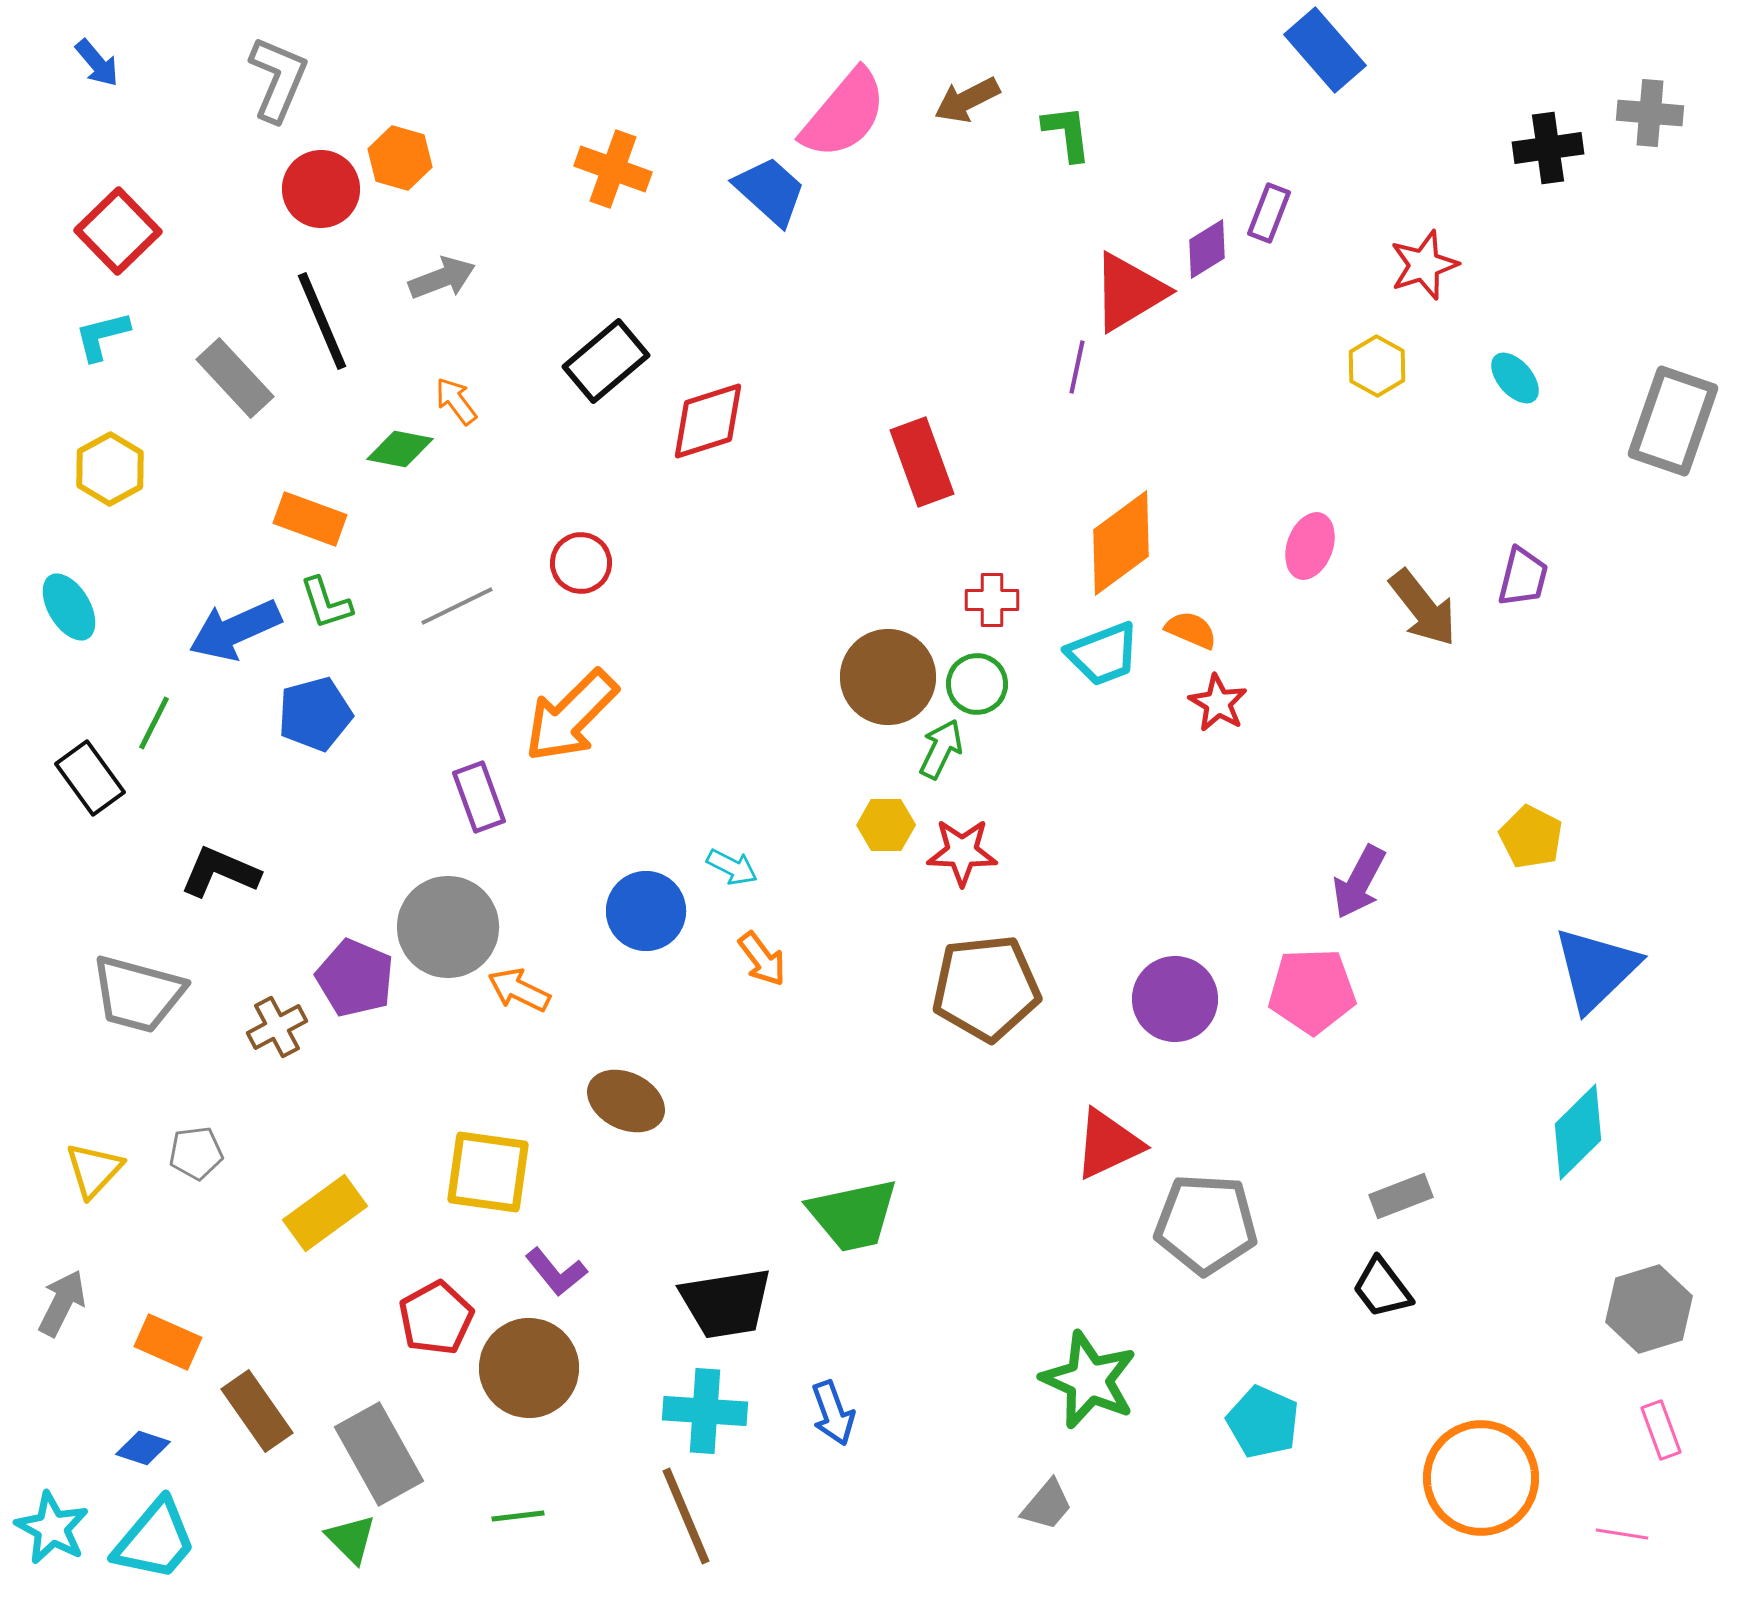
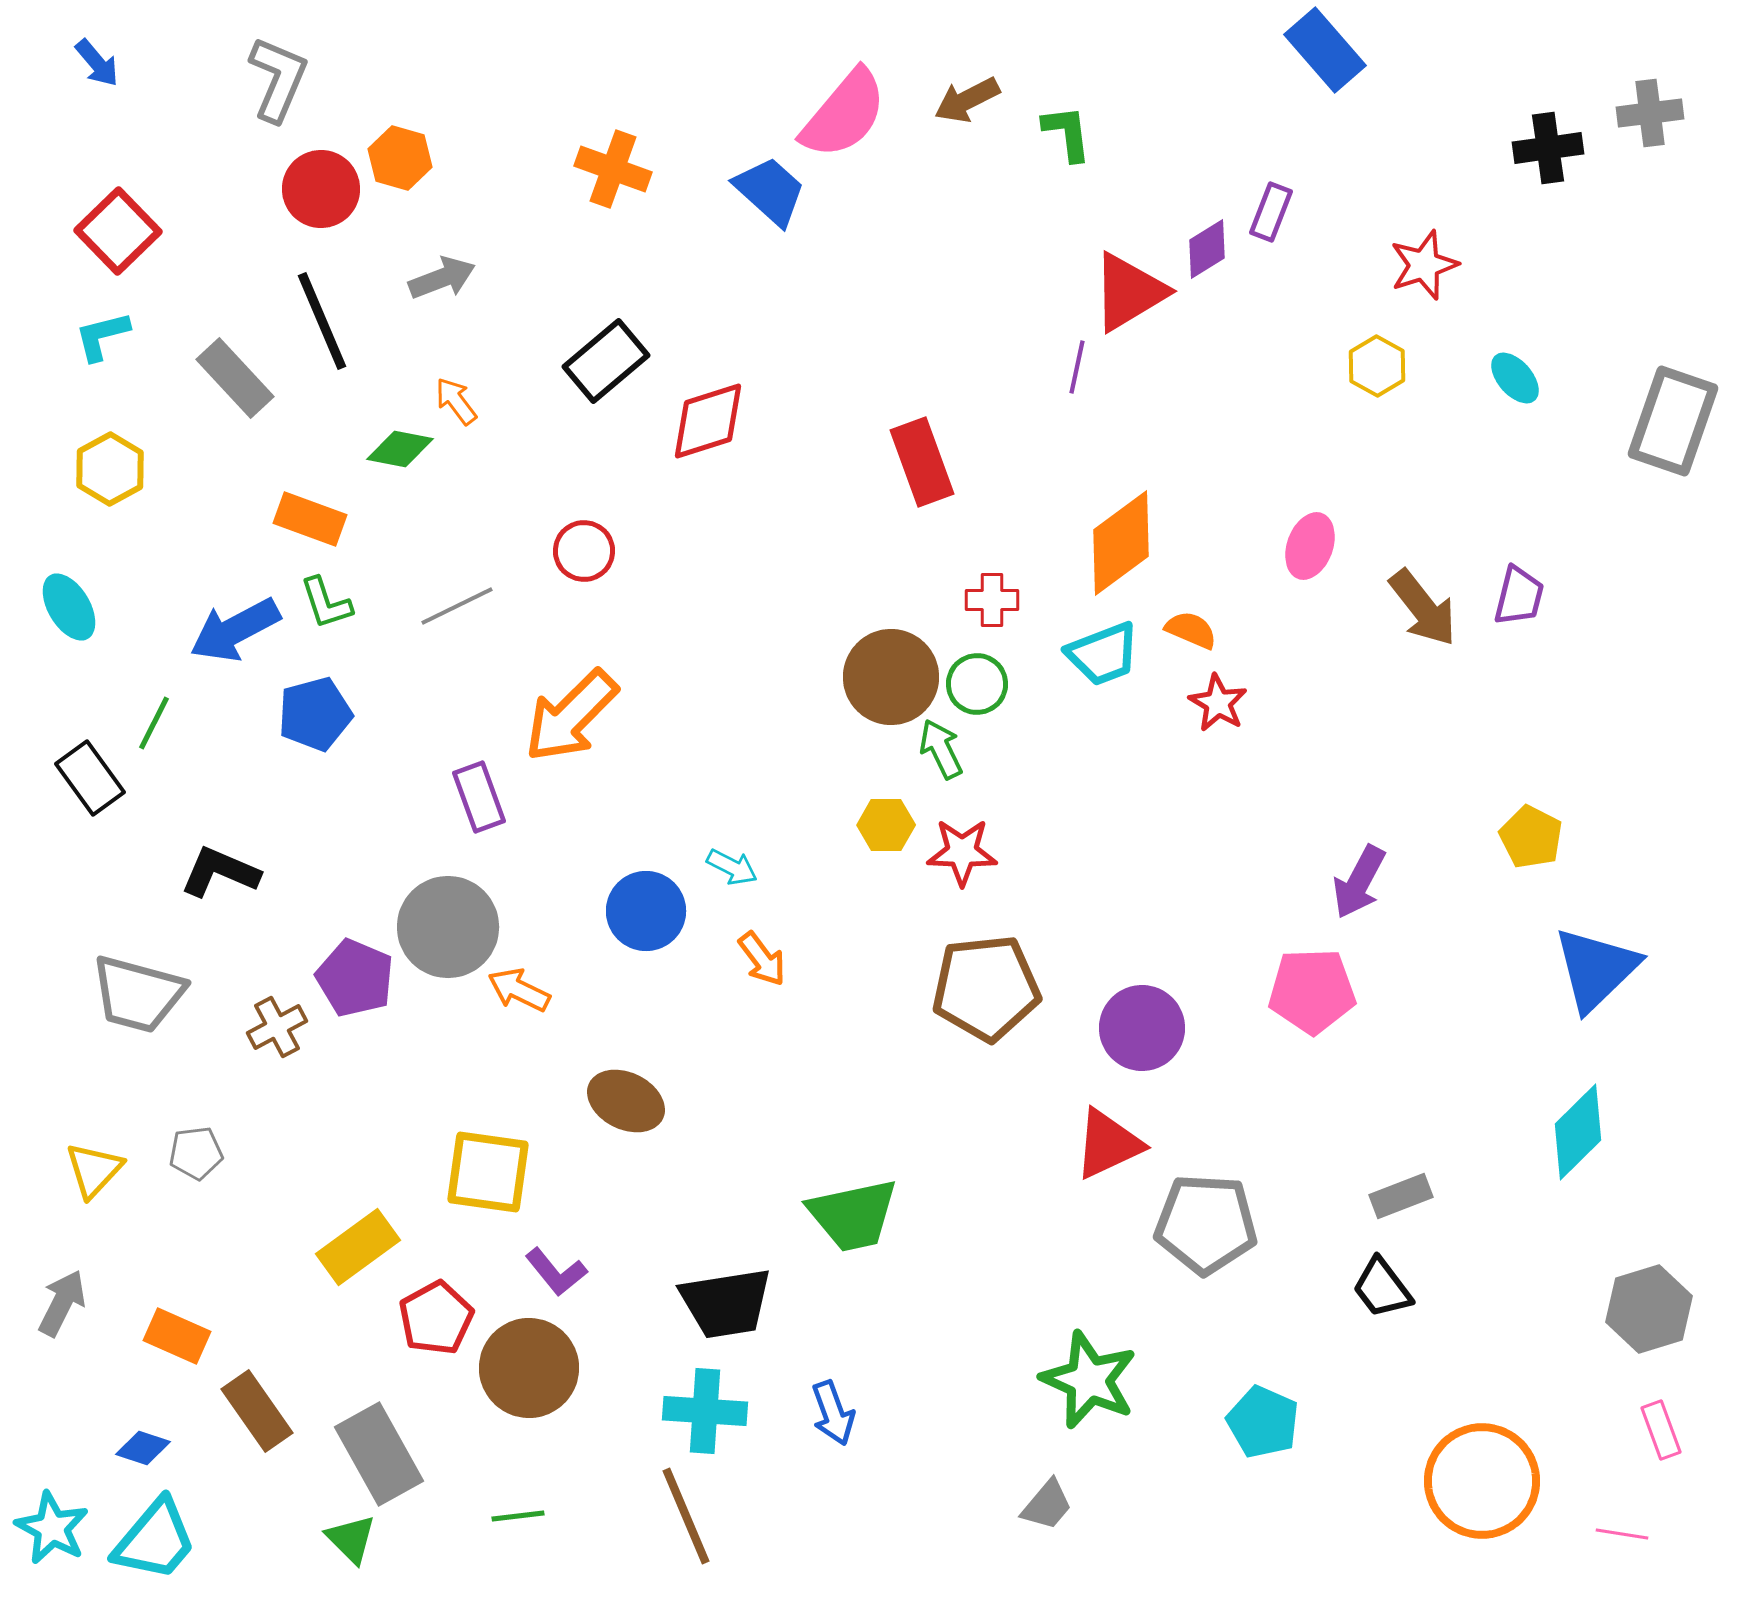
gray cross at (1650, 113): rotated 12 degrees counterclockwise
purple rectangle at (1269, 213): moved 2 px right, 1 px up
red circle at (581, 563): moved 3 px right, 12 px up
purple trapezoid at (1523, 577): moved 4 px left, 19 px down
blue arrow at (235, 630): rotated 4 degrees counterclockwise
brown circle at (888, 677): moved 3 px right
green arrow at (941, 749): rotated 52 degrees counterclockwise
purple circle at (1175, 999): moved 33 px left, 29 px down
yellow rectangle at (325, 1213): moved 33 px right, 34 px down
orange rectangle at (168, 1342): moved 9 px right, 6 px up
orange circle at (1481, 1478): moved 1 px right, 3 px down
